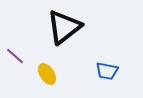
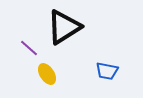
black triangle: rotated 6 degrees clockwise
purple line: moved 14 px right, 8 px up
